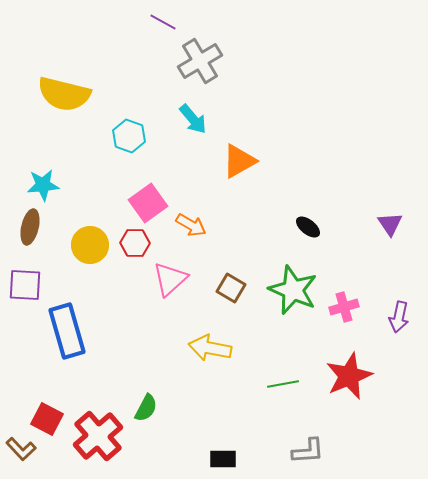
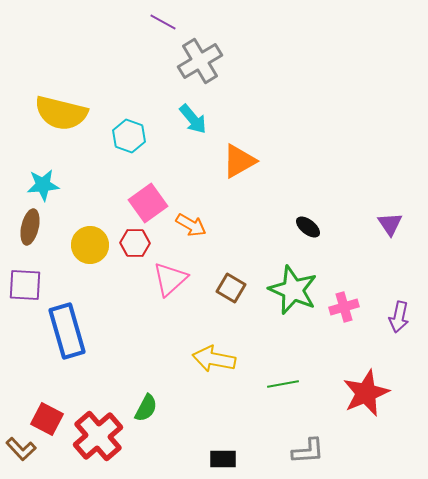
yellow semicircle: moved 3 px left, 19 px down
yellow arrow: moved 4 px right, 11 px down
red star: moved 17 px right, 17 px down
